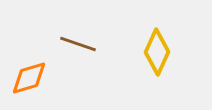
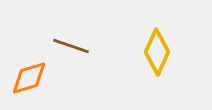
brown line: moved 7 px left, 2 px down
